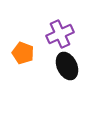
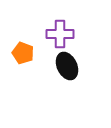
purple cross: rotated 24 degrees clockwise
